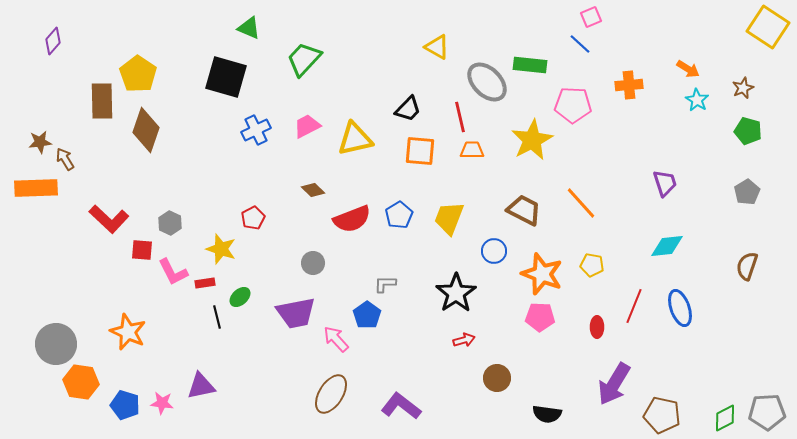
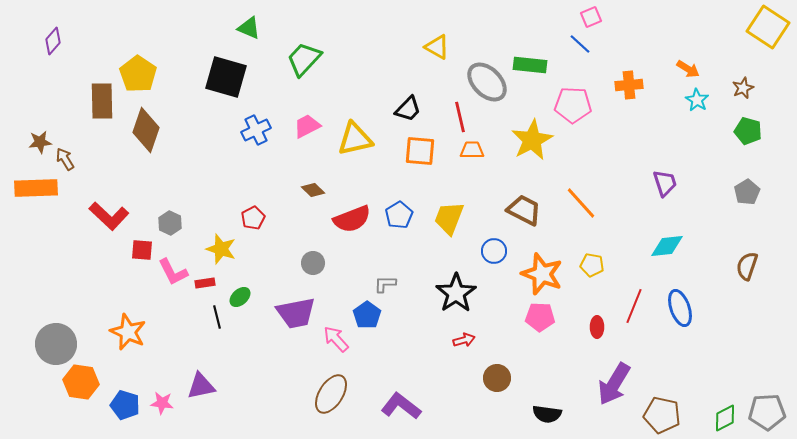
red L-shape at (109, 219): moved 3 px up
